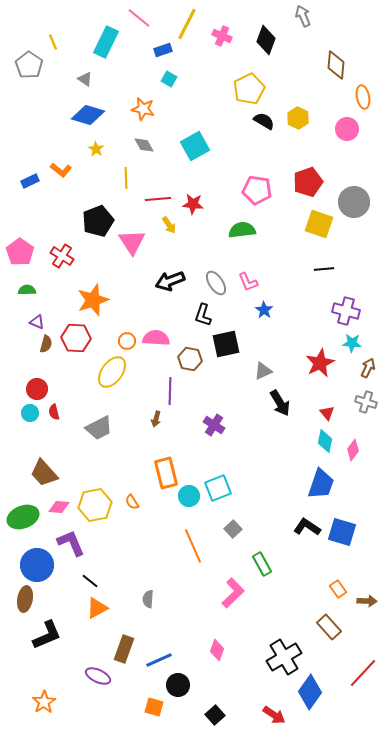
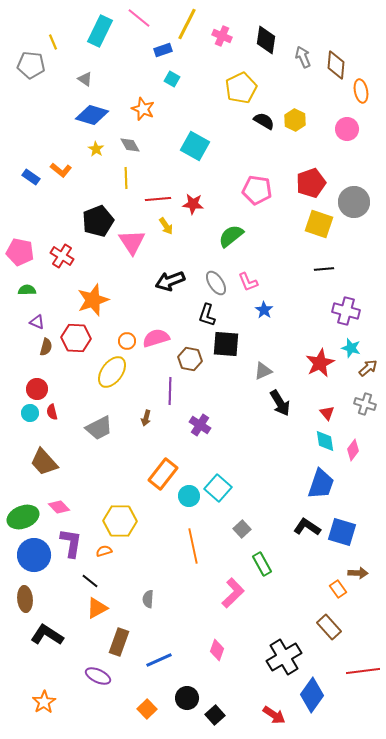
gray arrow at (303, 16): moved 41 px down
black diamond at (266, 40): rotated 12 degrees counterclockwise
cyan rectangle at (106, 42): moved 6 px left, 11 px up
gray pentagon at (29, 65): moved 2 px right; rotated 28 degrees counterclockwise
cyan square at (169, 79): moved 3 px right
yellow pentagon at (249, 89): moved 8 px left, 1 px up
orange ellipse at (363, 97): moved 2 px left, 6 px up
orange star at (143, 109): rotated 10 degrees clockwise
blue diamond at (88, 115): moved 4 px right
yellow hexagon at (298, 118): moved 3 px left, 2 px down
gray diamond at (144, 145): moved 14 px left
cyan square at (195, 146): rotated 32 degrees counterclockwise
blue rectangle at (30, 181): moved 1 px right, 4 px up; rotated 60 degrees clockwise
red pentagon at (308, 182): moved 3 px right, 1 px down
yellow arrow at (169, 225): moved 3 px left, 1 px down
green semicircle at (242, 230): moved 11 px left, 6 px down; rotated 32 degrees counterclockwise
pink pentagon at (20, 252): rotated 24 degrees counterclockwise
black L-shape at (203, 315): moved 4 px right
pink semicircle at (156, 338): rotated 20 degrees counterclockwise
cyan star at (352, 343): moved 1 px left, 5 px down; rotated 12 degrees clockwise
brown semicircle at (46, 344): moved 3 px down
black square at (226, 344): rotated 16 degrees clockwise
brown arrow at (368, 368): rotated 24 degrees clockwise
gray cross at (366, 402): moved 1 px left, 2 px down
red semicircle at (54, 412): moved 2 px left
brown arrow at (156, 419): moved 10 px left, 1 px up
purple cross at (214, 425): moved 14 px left
cyan diamond at (325, 441): rotated 20 degrees counterclockwise
brown trapezoid at (44, 473): moved 11 px up
orange rectangle at (166, 473): moved 3 px left, 1 px down; rotated 52 degrees clockwise
cyan square at (218, 488): rotated 28 degrees counterclockwise
orange semicircle at (132, 502): moved 28 px left, 49 px down; rotated 105 degrees clockwise
yellow hexagon at (95, 505): moved 25 px right, 16 px down; rotated 12 degrees clockwise
pink diamond at (59, 507): rotated 40 degrees clockwise
gray square at (233, 529): moved 9 px right
purple L-shape at (71, 543): rotated 32 degrees clockwise
orange line at (193, 546): rotated 12 degrees clockwise
blue circle at (37, 565): moved 3 px left, 10 px up
brown ellipse at (25, 599): rotated 15 degrees counterclockwise
brown arrow at (367, 601): moved 9 px left, 28 px up
black L-shape at (47, 635): rotated 124 degrees counterclockwise
brown rectangle at (124, 649): moved 5 px left, 7 px up
red line at (363, 673): moved 2 px up; rotated 40 degrees clockwise
black circle at (178, 685): moved 9 px right, 13 px down
blue diamond at (310, 692): moved 2 px right, 3 px down
orange square at (154, 707): moved 7 px left, 2 px down; rotated 30 degrees clockwise
